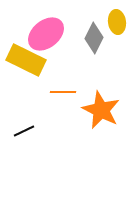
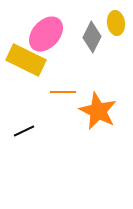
yellow ellipse: moved 1 px left, 1 px down
pink ellipse: rotated 9 degrees counterclockwise
gray diamond: moved 2 px left, 1 px up
orange star: moved 3 px left, 1 px down
